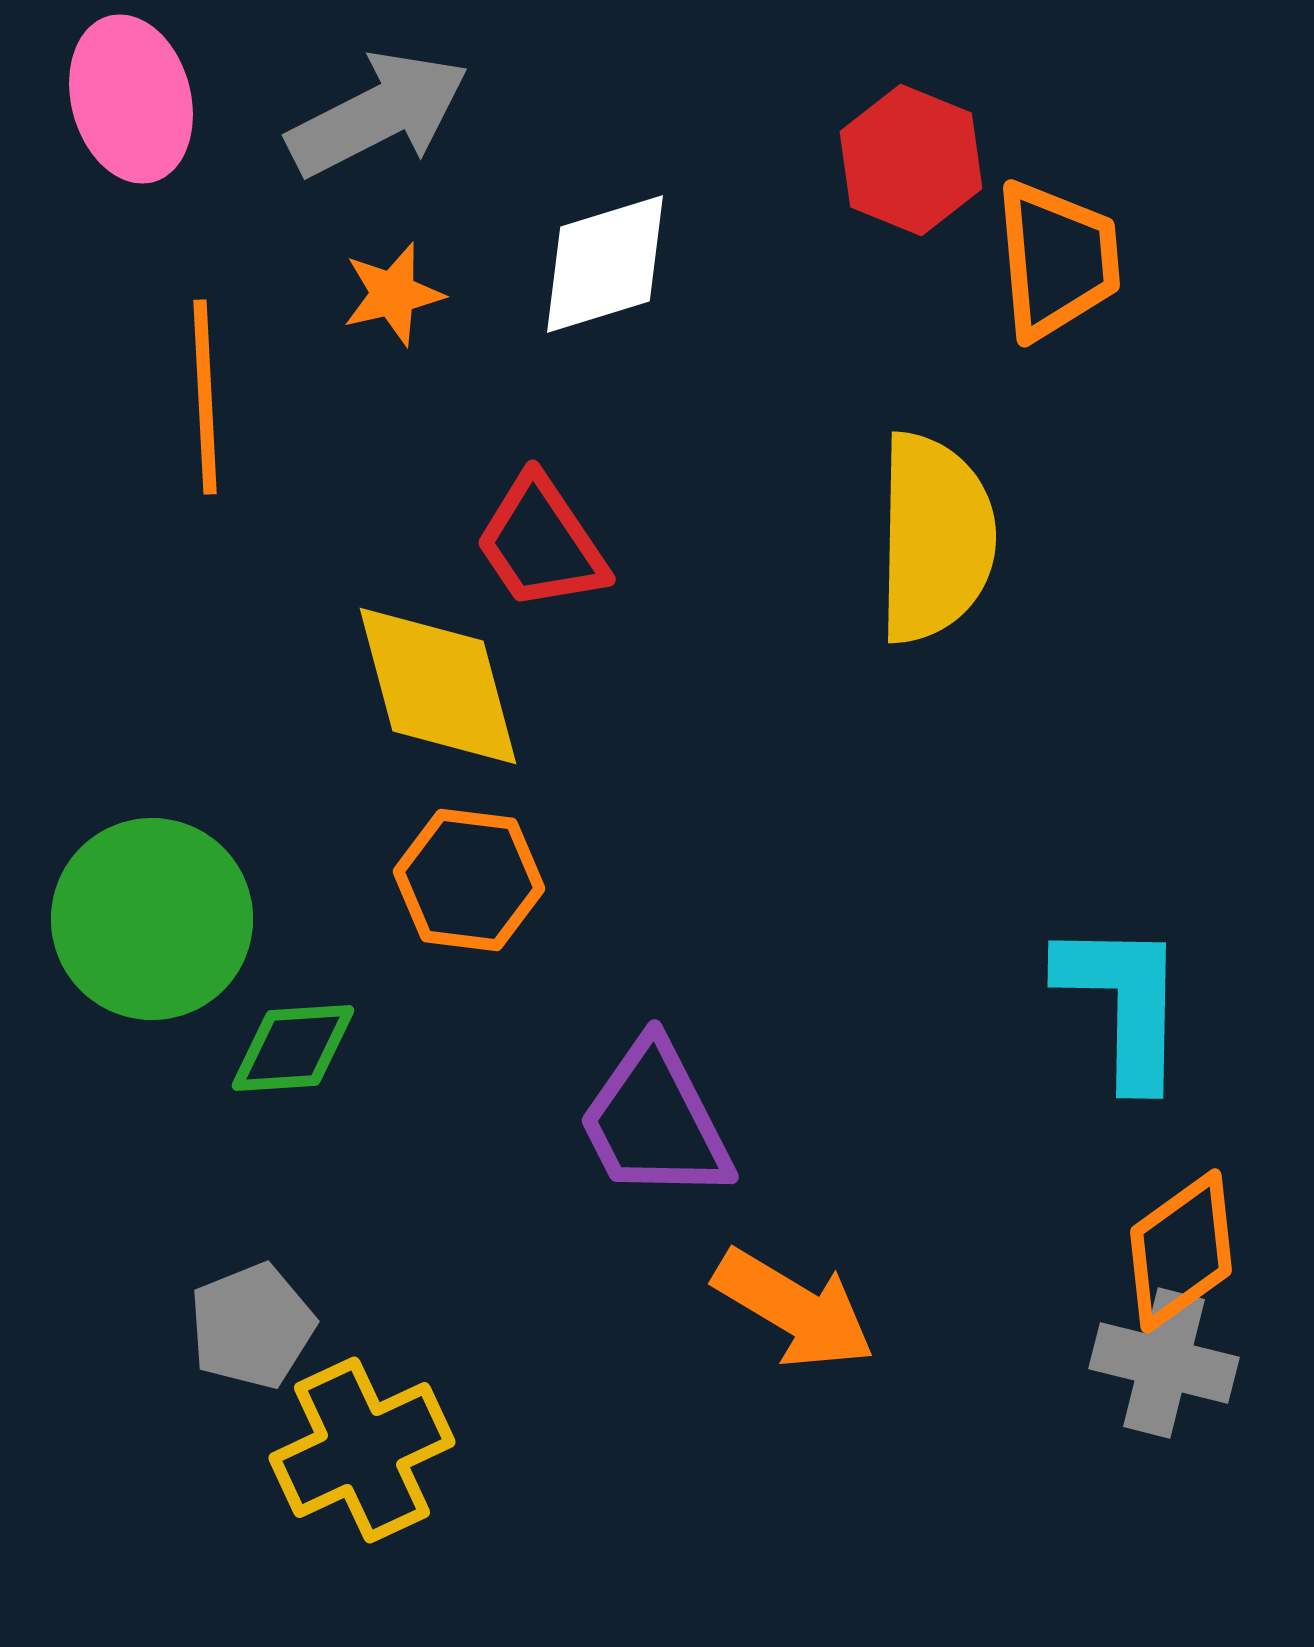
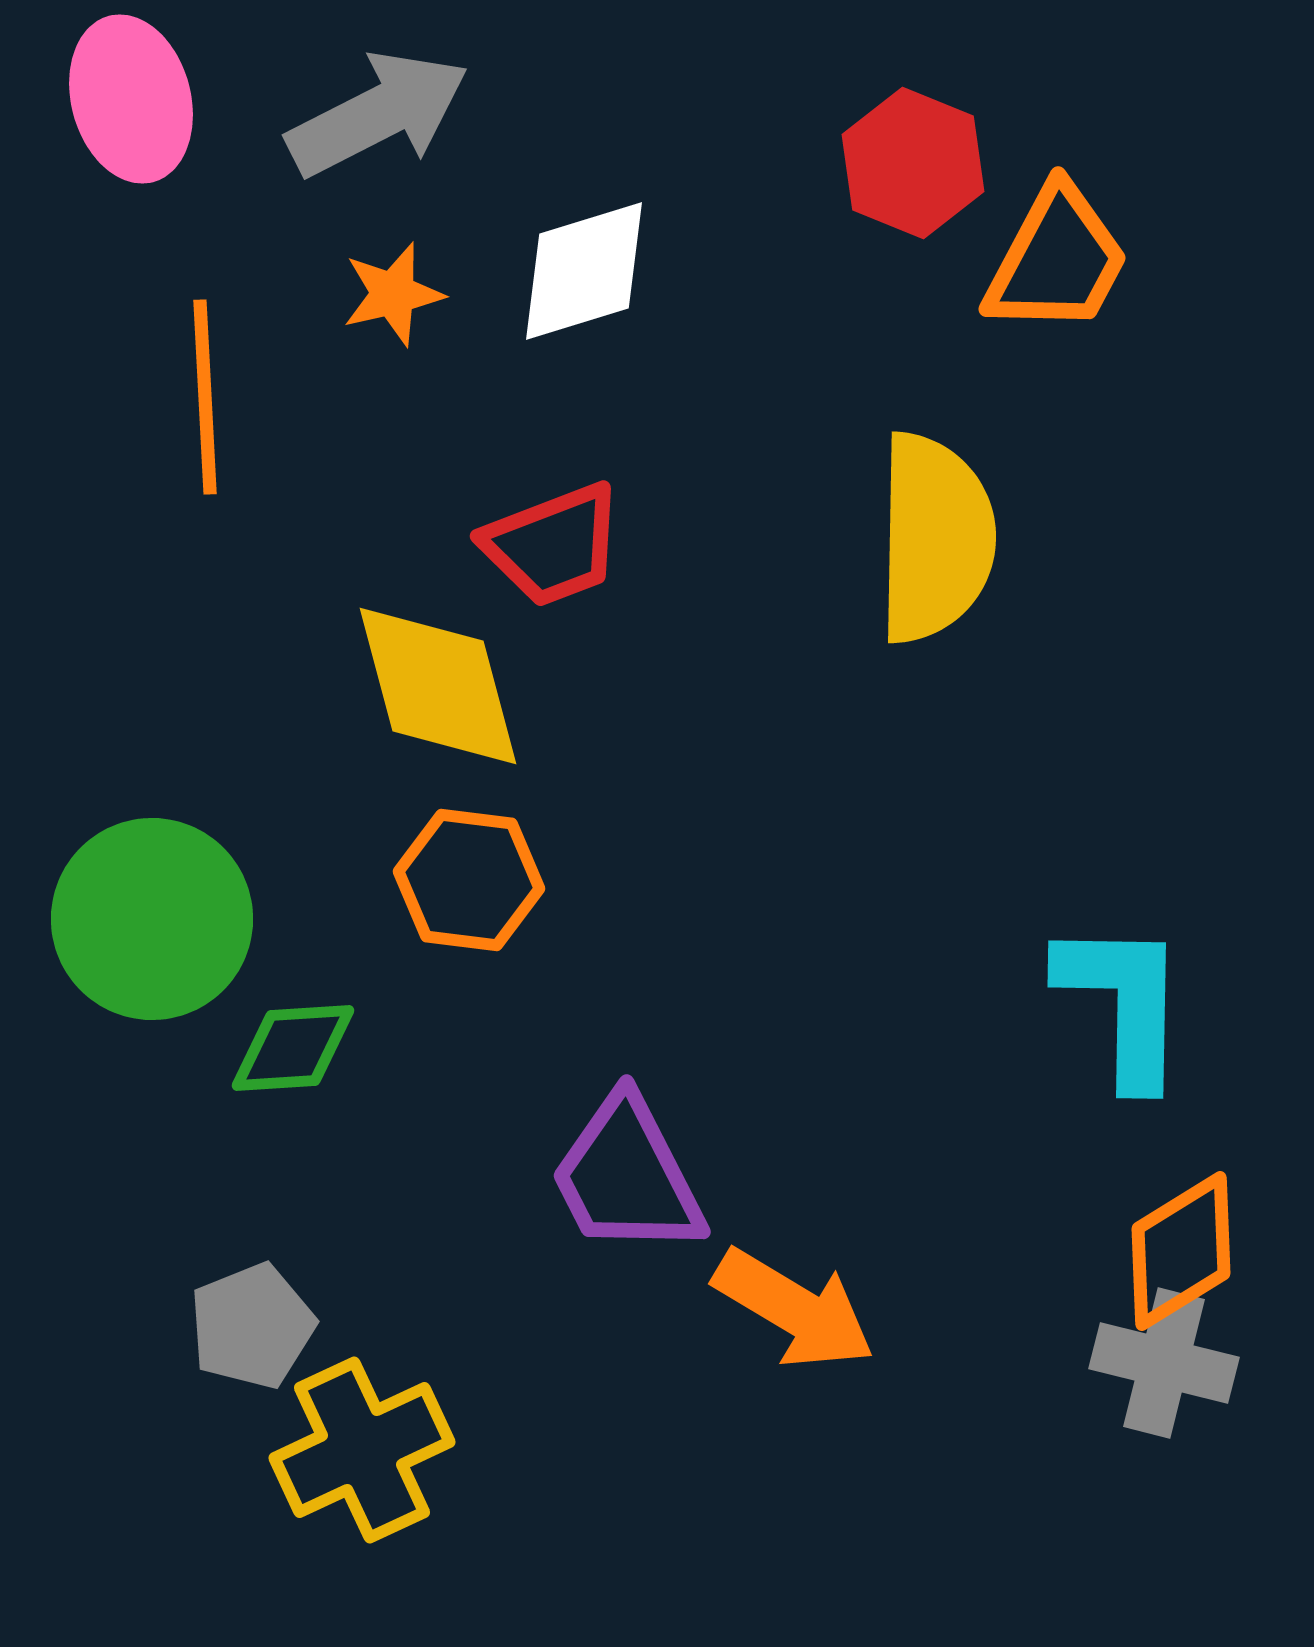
red hexagon: moved 2 px right, 3 px down
orange trapezoid: rotated 33 degrees clockwise
white diamond: moved 21 px left, 7 px down
red trapezoid: moved 12 px right, 2 px down; rotated 77 degrees counterclockwise
purple trapezoid: moved 28 px left, 55 px down
orange diamond: rotated 4 degrees clockwise
